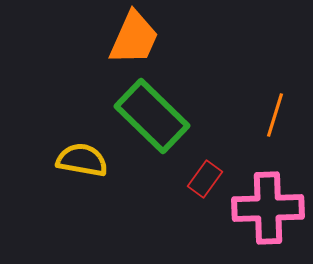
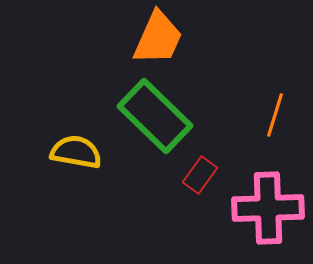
orange trapezoid: moved 24 px right
green rectangle: moved 3 px right
yellow semicircle: moved 6 px left, 8 px up
red rectangle: moved 5 px left, 4 px up
